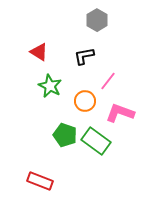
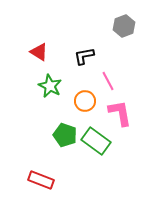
gray hexagon: moved 27 px right, 6 px down; rotated 10 degrees clockwise
pink line: rotated 66 degrees counterclockwise
pink L-shape: rotated 60 degrees clockwise
red rectangle: moved 1 px right, 1 px up
